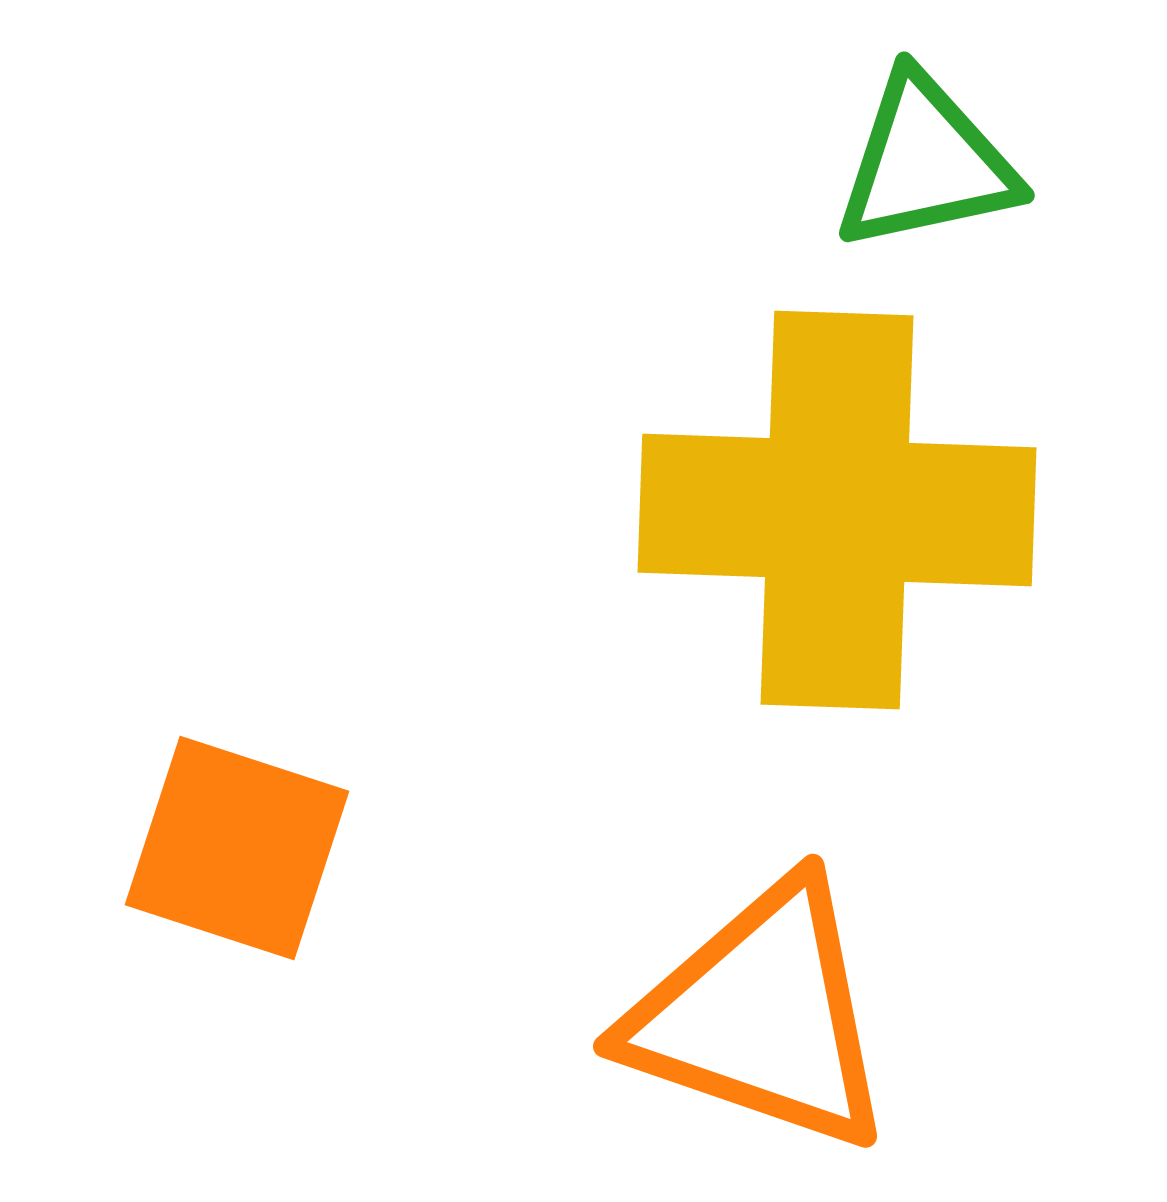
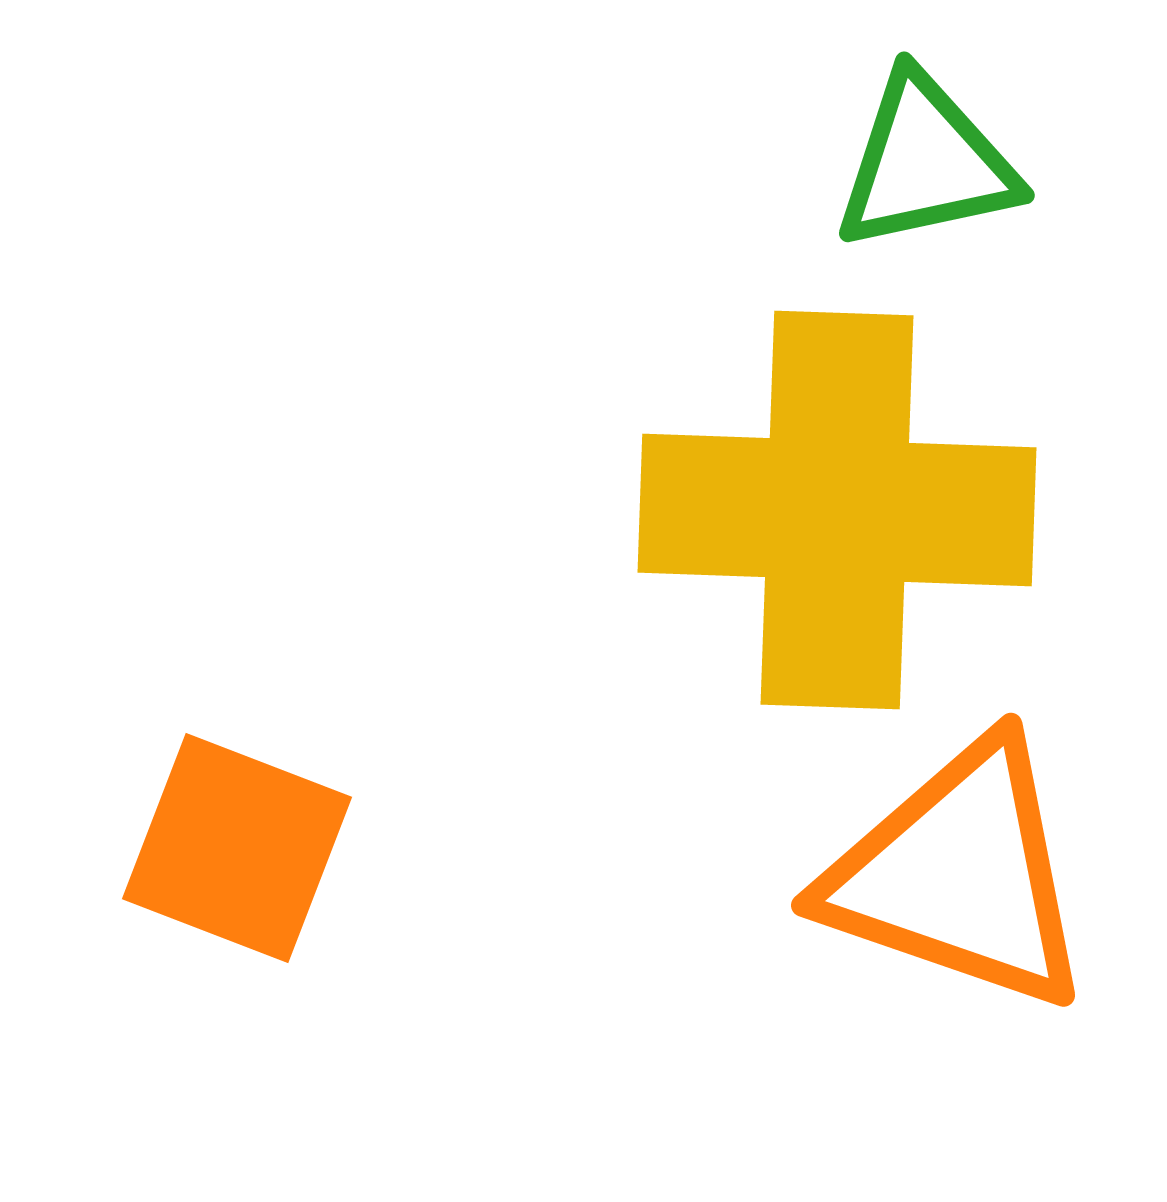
orange square: rotated 3 degrees clockwise
orange triangle: moved 198 px right, 141 px up
